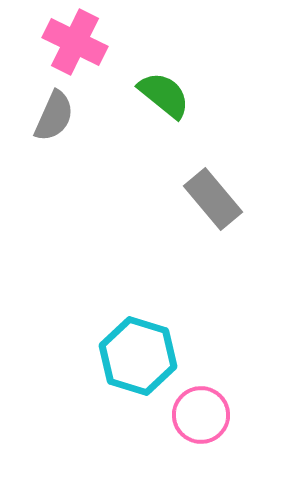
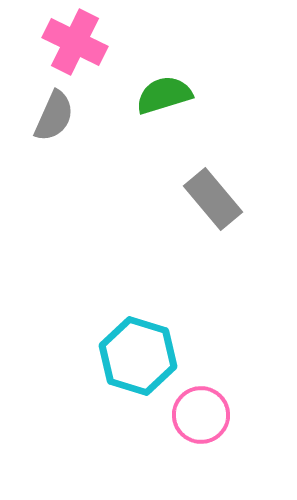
green semicircle: rotated 56 degrees counterclockwise
